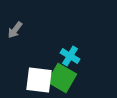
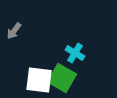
gray arrow: moved 1 px left, 1 px down
cyan cross: moved 5 px right, 3 px up
